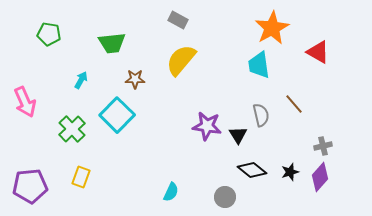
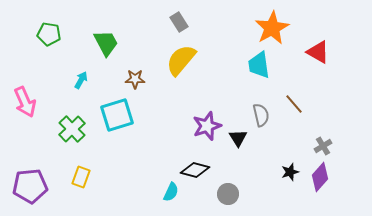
gray rectangle: moved 1 px right, 2 px down; rotated 30 degrees clockwise
green trapezoid: moved 6 px left; rotated 112 degrees counterclockwise
cyan square: rotated 28 degrees clockwise
purple star: rotated 28 degrees counterclockwise
black triangle: moved 3 px down
gray cross: rotated 18 degrees counterclockwise
black diamond: moved 57 px left; rotated 24 degrees counterclockwise
gray circle: moved 3 px right, 3 px up
